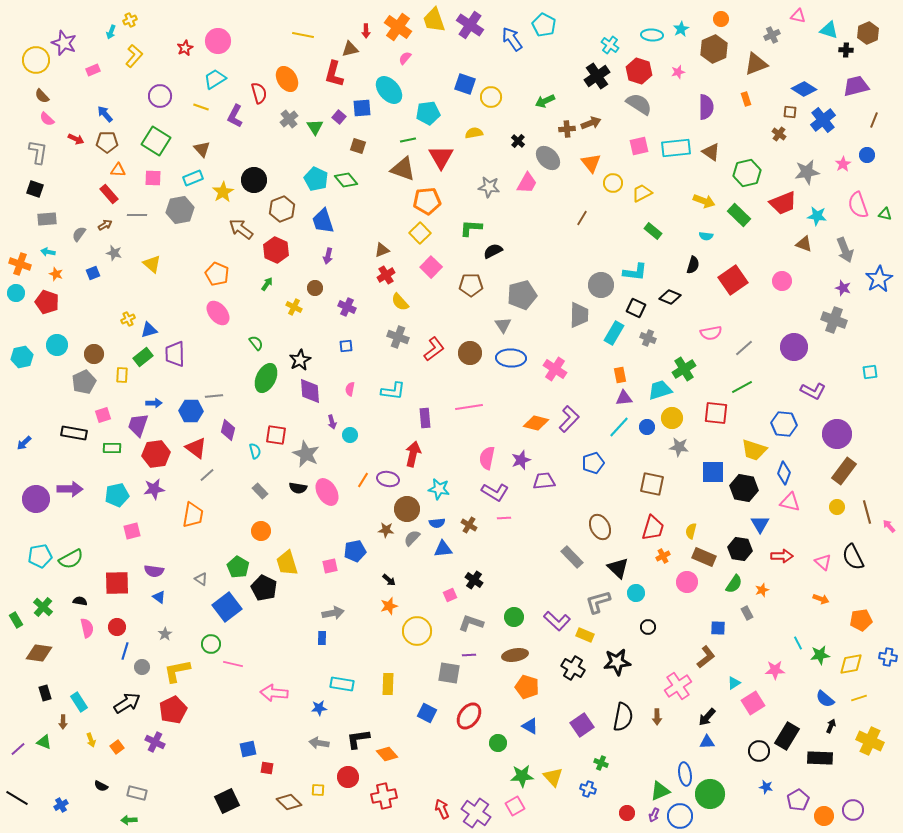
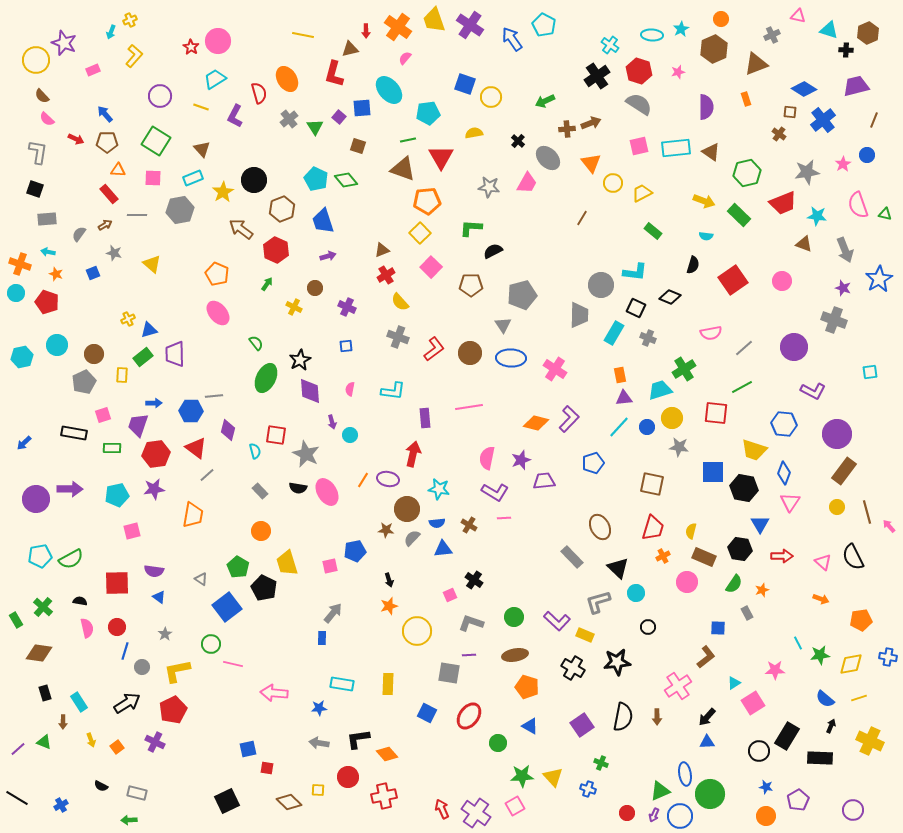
red star at (185, 48): moved 6 px right, 1 px up; rotated 14 degrees counterclockwise
purple arrow at (328, 256): rotated 119 degrees counterclockwise
pink triangle at (790, 502): rotated 50 degrees clockwise
black arrow at (389, 580): rotated 32 degrees clockwise
gray arrow at (333, 613): rotated 40 degrees counterclockwise
orange circle at (824, 816): moved 58 px left
